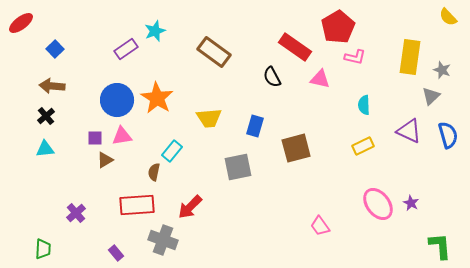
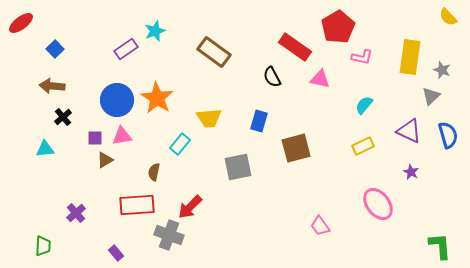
pink L-shape at (355, 57): moved 7 px right
cyan semicircle at (364, 105): rotated 42 degrees clockwise
black cross at (46, 116): moved 17 px right, 1 px down
blue rectangle at (255, 126): moved 4 px right, 5 px up
cyan rectangle at (172, 151): moved 8 px right, 7 px up
purple star at (411, 203): moved 31 px up
gray cross at (163, 240): moved 6 px right, 5 px up
green trapezoid at (43, 249): moved 3 px up
